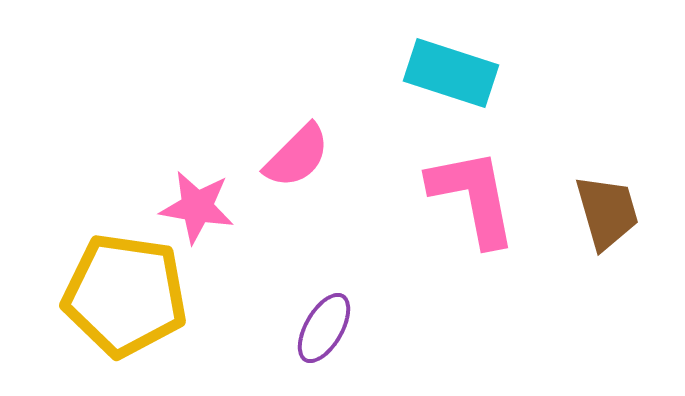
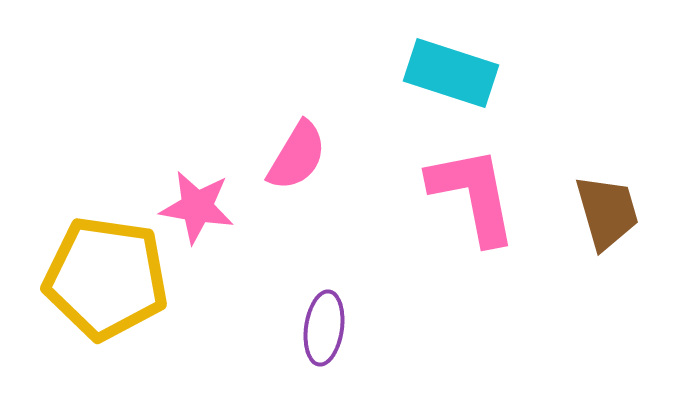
pink semicircle: rotated 14 degrees counterclockwise
pink L-shape: moved 2 px up
yellow pentagon: moved 19 px left, 17 px up
purple ellipse: rotated 22 degrees counterclockwise
